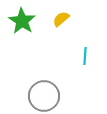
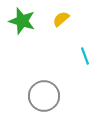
green star: rotated 16 degrees counterclockwise
cyan line: rotated 24 degrees counterclockwise
